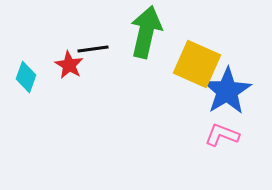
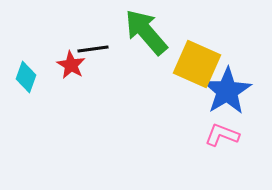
green arrow: rotated 54 degrees counterclockwise
red star: moved 2 px right
